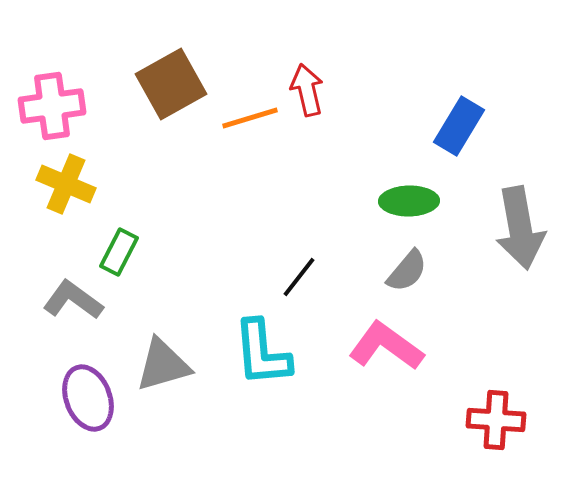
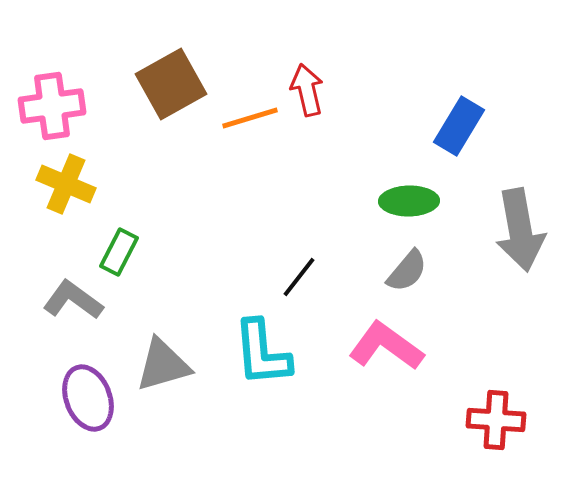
gray arrow: moved 2 px down
